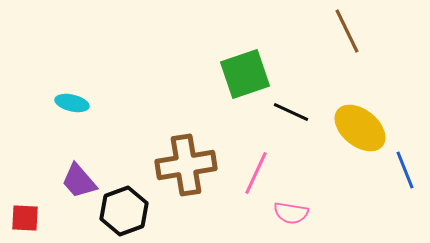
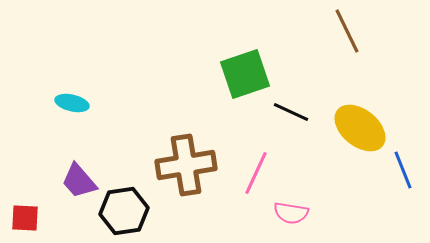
blue line: moved 2 px left
black hexagon: rotated 12 degrees clockwise
